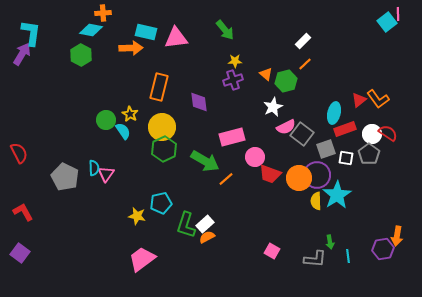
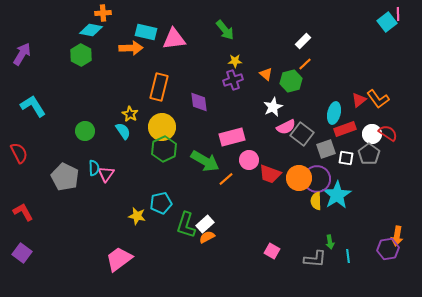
cyan L-shape at (31, 33): moved 2 px right, 73 px down; rotated 40 degrees counterclockwise
pink triangle at (176, 38): moved 2 px left, 1 px down
green hexagon at (286, 81): moved 5 px right
green circle at (106, 120): moved 21 px left, 11 px down
pink circle at (255, 157): moved 6 px left, 3 px down
purple circle at (317, 175): moved 4 px down
purple hexagon at (383, 249): moved 5 px right
purple square at (20, 253): moved 2 px right
pink trapezoid at (142, 259): moved 23 px left
